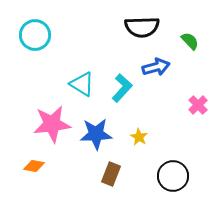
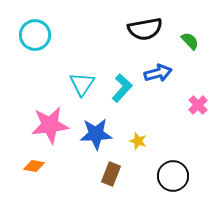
black semicircle: moved 3 px right, 2 px down; rotated 8 degrees counterclockwise
blue arrow: moved 2 px right, 6 px down
cyan triangle: rotated 32 degrees clockwise
pink star: moved 2 px left, 1 px down
yellow star: moved 1 px left, 4 px down; rotated 12 degrees counterclockwise
